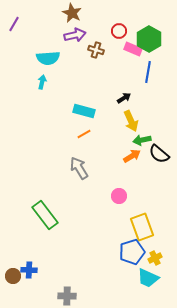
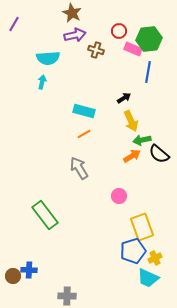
green hexagon: rotated 25 degrees clockwise
blue pentagon: moved 1 px right, 1 px up
